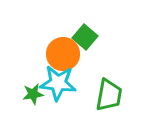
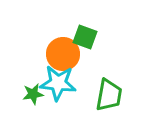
green square: rotated 20 degrees counterclockwise
